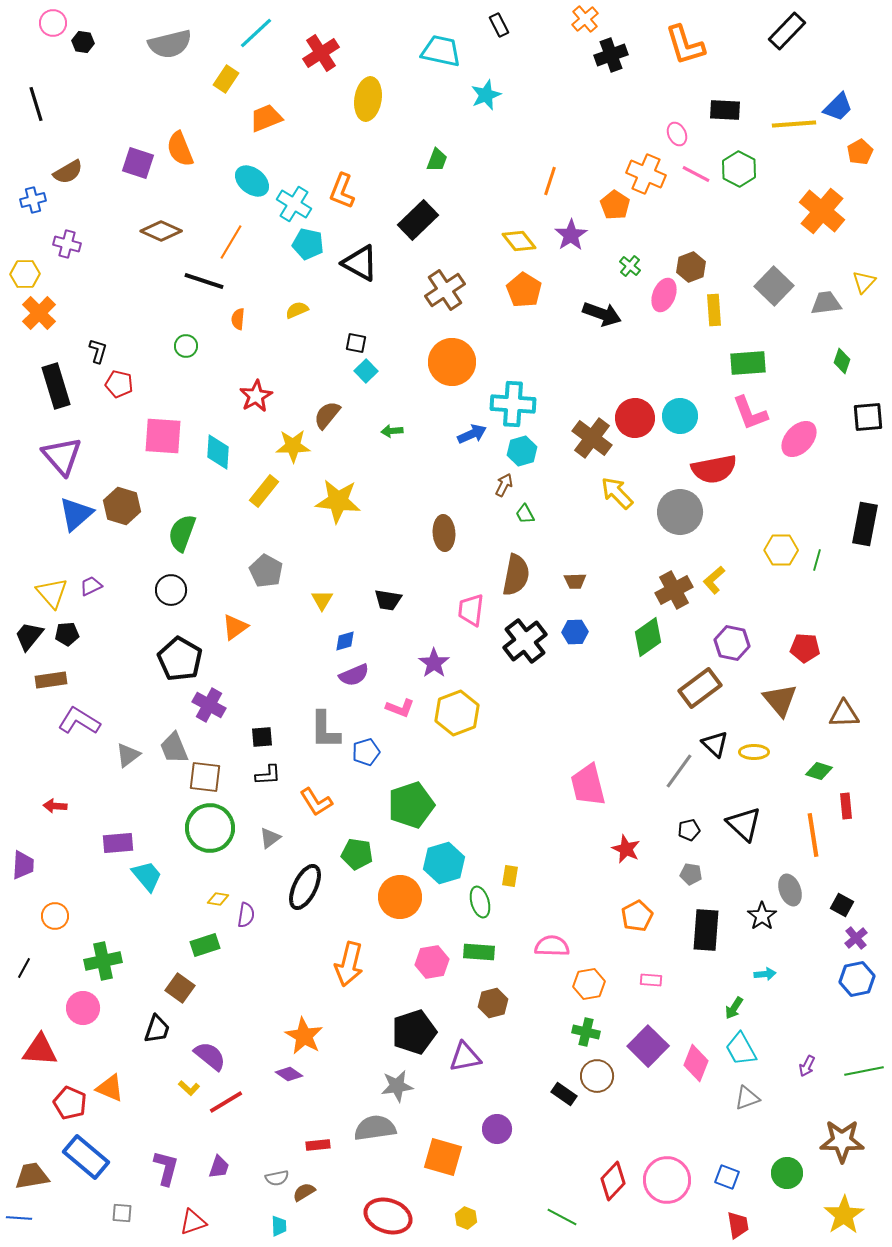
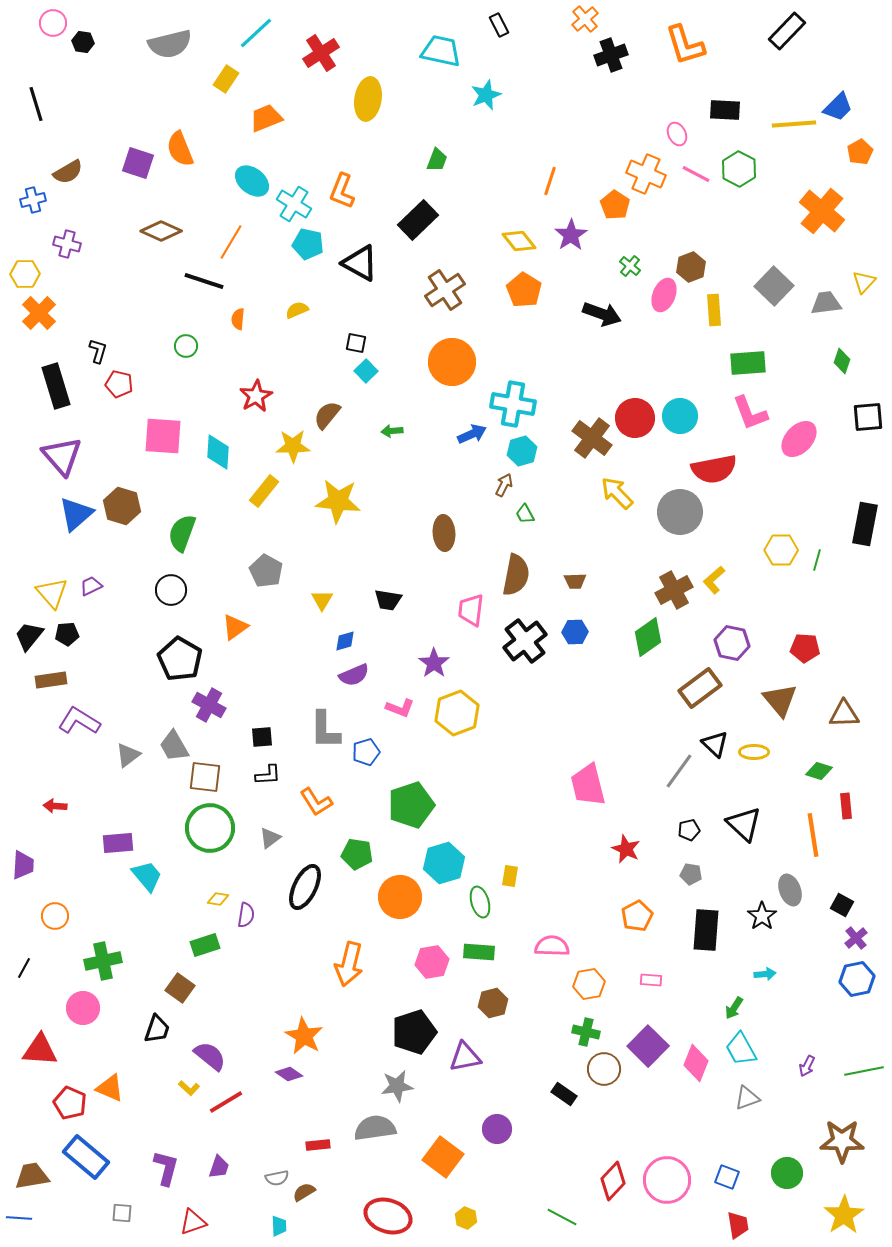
cyan cross at (513, 404): rotated 6 degrees clockwise
gray trapezoid at (174, 748): moved 2 px up; rotated 8 degrees counterclockwise
brown circle at (597, 1076): moved 7 px right, 7 px up
orange square at (443, 1157): rotated 21 degrees clockwise
